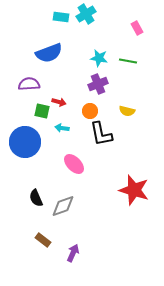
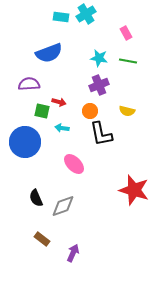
pink rectangle: moved 11 px left, 5 px down
purple cross: moved 1 px right, 1 px down
brown rectangle: moved 1 px left, 1 px up
